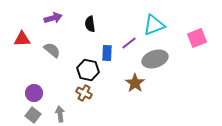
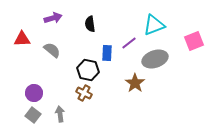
pink square: moved 3 px left, 3 px down
